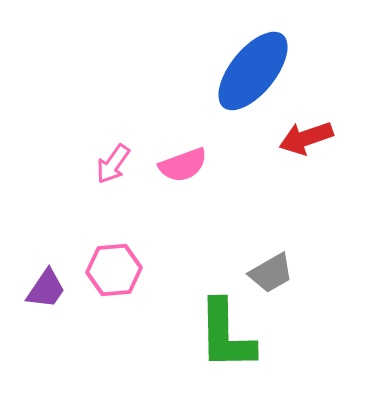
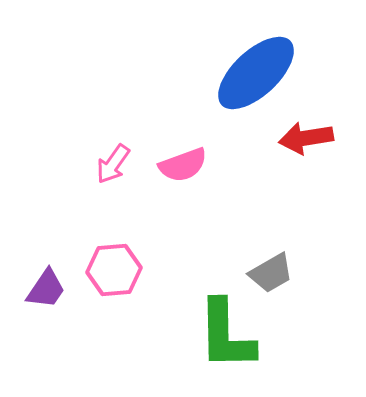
blue ellipse: moved 3 px right, 2 px down; rotated 8 degrees clockwise
red arrow: rotated 10 degrees clockwise
